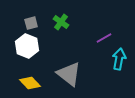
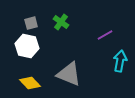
purple line: moved 1 px right, 3 px up
white hexagon: rotated 10 degrees counterclockwise
cyan arrow: moved 1 px right, 2 px down
gray triangle: rotated 16 degrees counterclockwise
